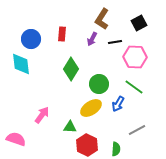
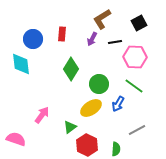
brown L-shape: rotated 25 degrees clockwise
blue circle: moved 2 px right
green line: moved 1 px up
green triangle: rotated 40 degrees counterclockwise
